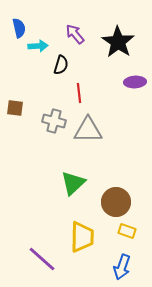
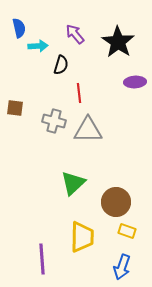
purple line: rotated 44 degrees clockwise
